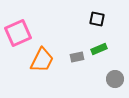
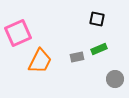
orange trapezoid: moved 2 px left, 1 px down
